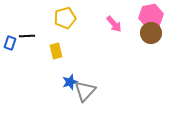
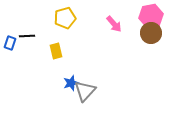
blue star: moved 1 px right, 1 px down
